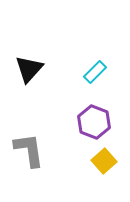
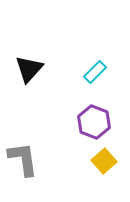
gray L-shape: moved 6 px left, 9 px down
